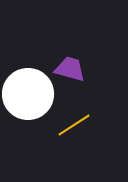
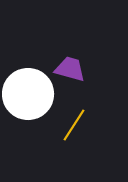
yellow line: rotated 24 degrees counterclockwise
